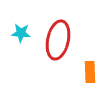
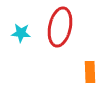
red ellipse: moved 2 px right, 13 px up
